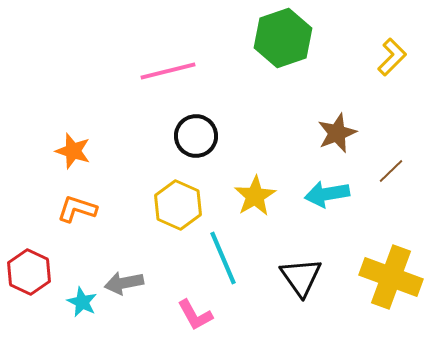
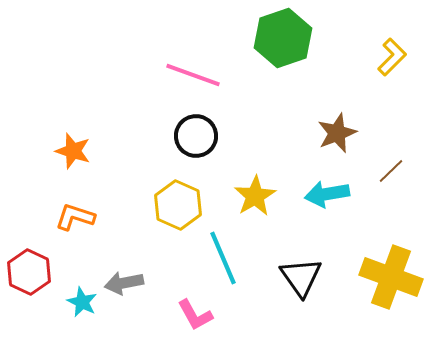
pink line: moved 25 px right, 4 px down; rotated 34 degrees clockwise
orange L-shape: moved 2 px left, 8 px down
